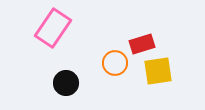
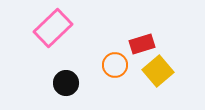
pink rectangle: rotated 12 degrees clockwise
orange circle: moved 2 px down
yellow square: rotated 32 degrees counterclockwise
